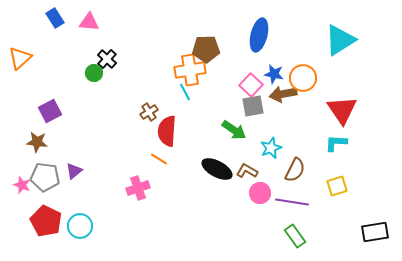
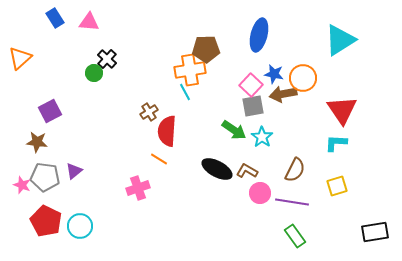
cyan star: moved 9 px left, 11 px up; rotated 15 degrees counterclockwise
